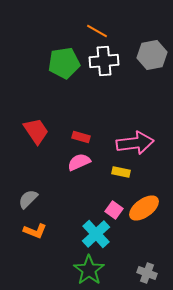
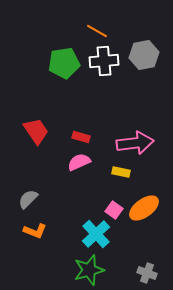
gray hexagon: moved 8 px left
green star: rotated 20 degrees clockwise
